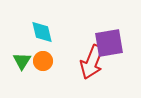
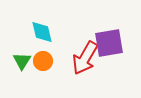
red arrow: moved 7 px left, 4 px up; rotated 8 degrees clockwise
